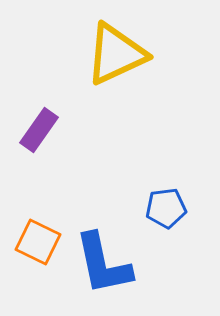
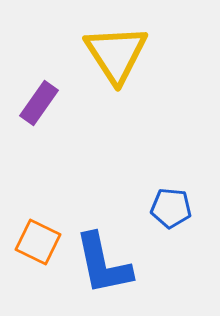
yellow triangle: rotated 38 degrees counterclockwise
purple rectangle: moved 27 px up
blue pentagon: moved 5 px right; rotated 12 degrees clockwise
